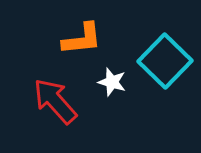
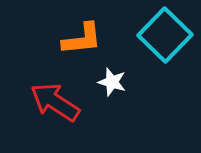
cyan square: moved 26 px up
red arrow: moved 1 px down; rotated 15 degrees counterclockwise
